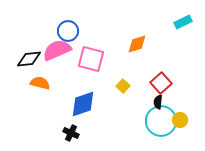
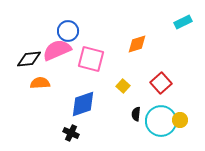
orange semicircle: rotated 18 degrees counterclockwise
black semicircle: moved 22 px left, 12 px down
